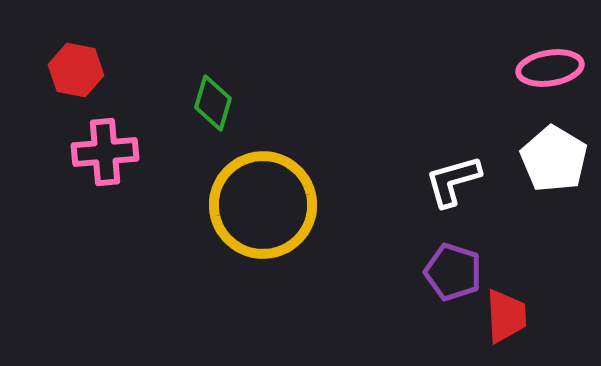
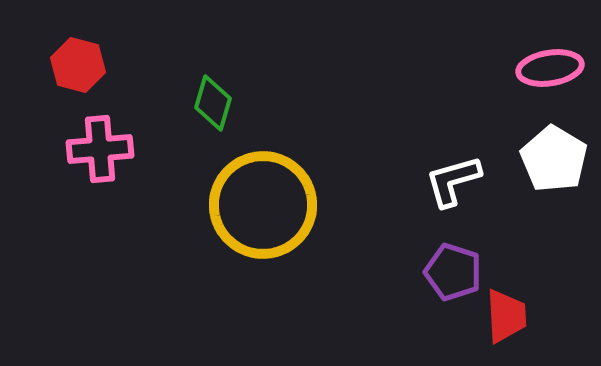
red hexagon: moved 2 px right, 5 px up; rotated 4 degrees clockwise
pink cross: moved 5 px left, 3 px up
